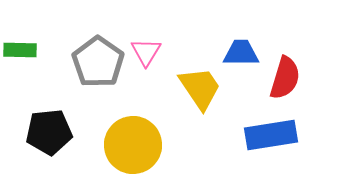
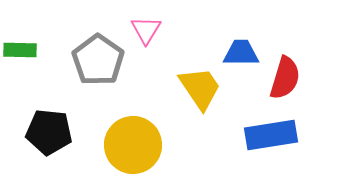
pink triangle: moved 22 px up
gray pentagon: moved 2 px up
black pentagon: rotated 12 degrees clockwise
